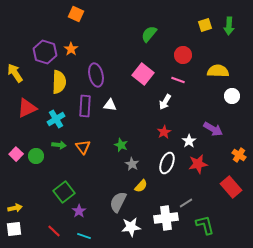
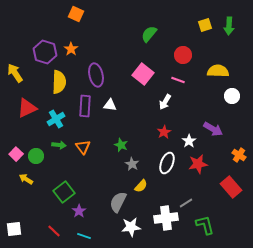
yellow arrow at (15, 208): moved 11 px right, 29 px up; rotated 136 degrees counterclockwise
